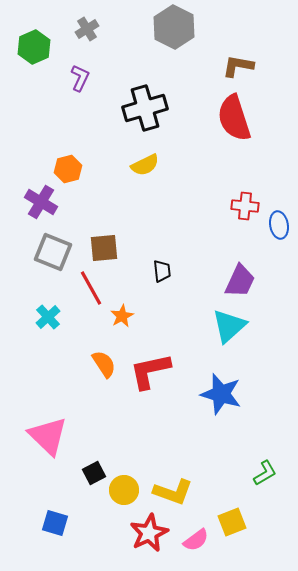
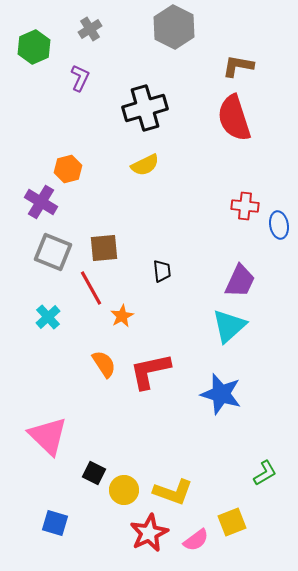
gray cross: moved 3 px right
black square: rotated 35 degrees counterclockwise
